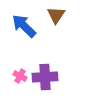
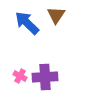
blue arrow: moved 3 px right, 3 px up
